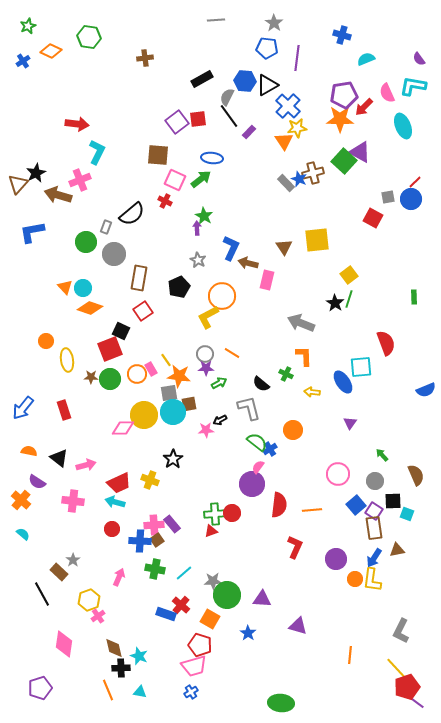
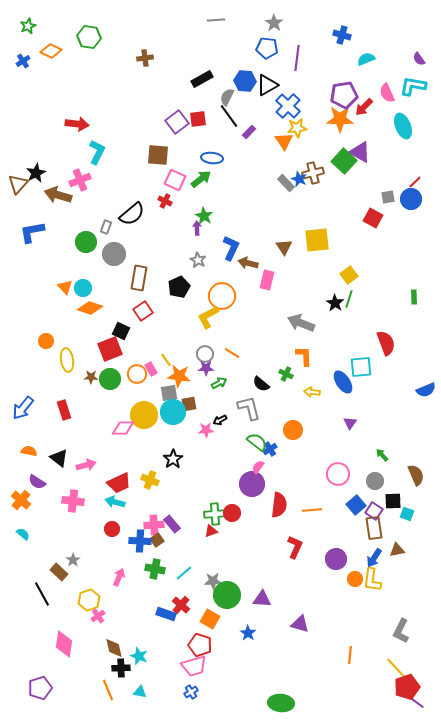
purple triangle at (298, 626): moved 2 px right, 2 px up
